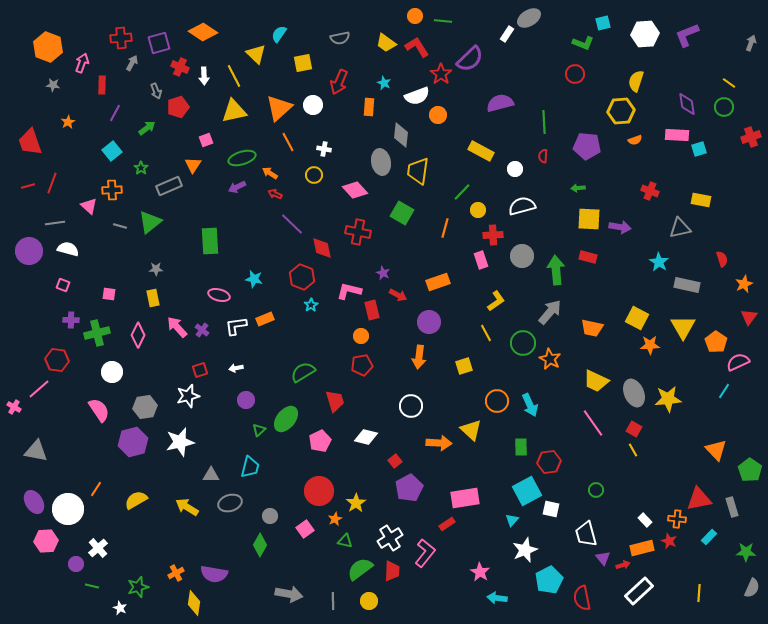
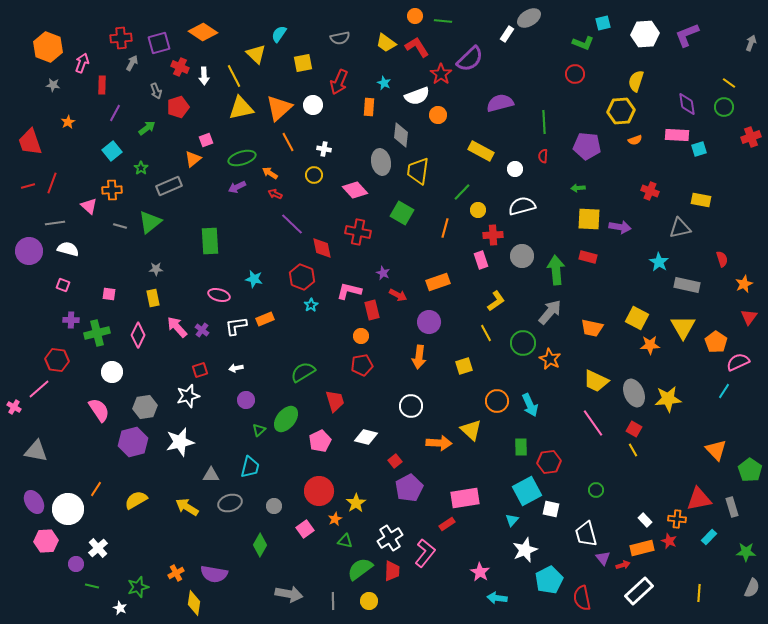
yellow triangle at (234, 111): moved 7 px right, 3 px up
orange triangle at (193, 165): moved 6 px up; rotated 18 degrees clockwise
gray circle at (270, 516): moved 4 px right, 10 px up
